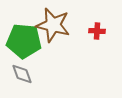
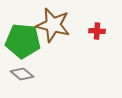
green pentagon: moved 1 px left
gray diamond: rotated 30 degrees counterclockwise
